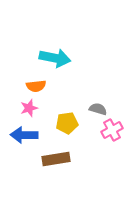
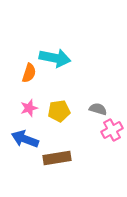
orange semicircle: moved 7 px left, 13 px up; rotated 66 degrees counterclockwise
yellow pentagon: moved 8 px left, 12 px up
blue arrow: moved 1 px right, 4 px down; rotated 20 degrees clockwise
brown rectangle: moved 1 px right, 1 px up
